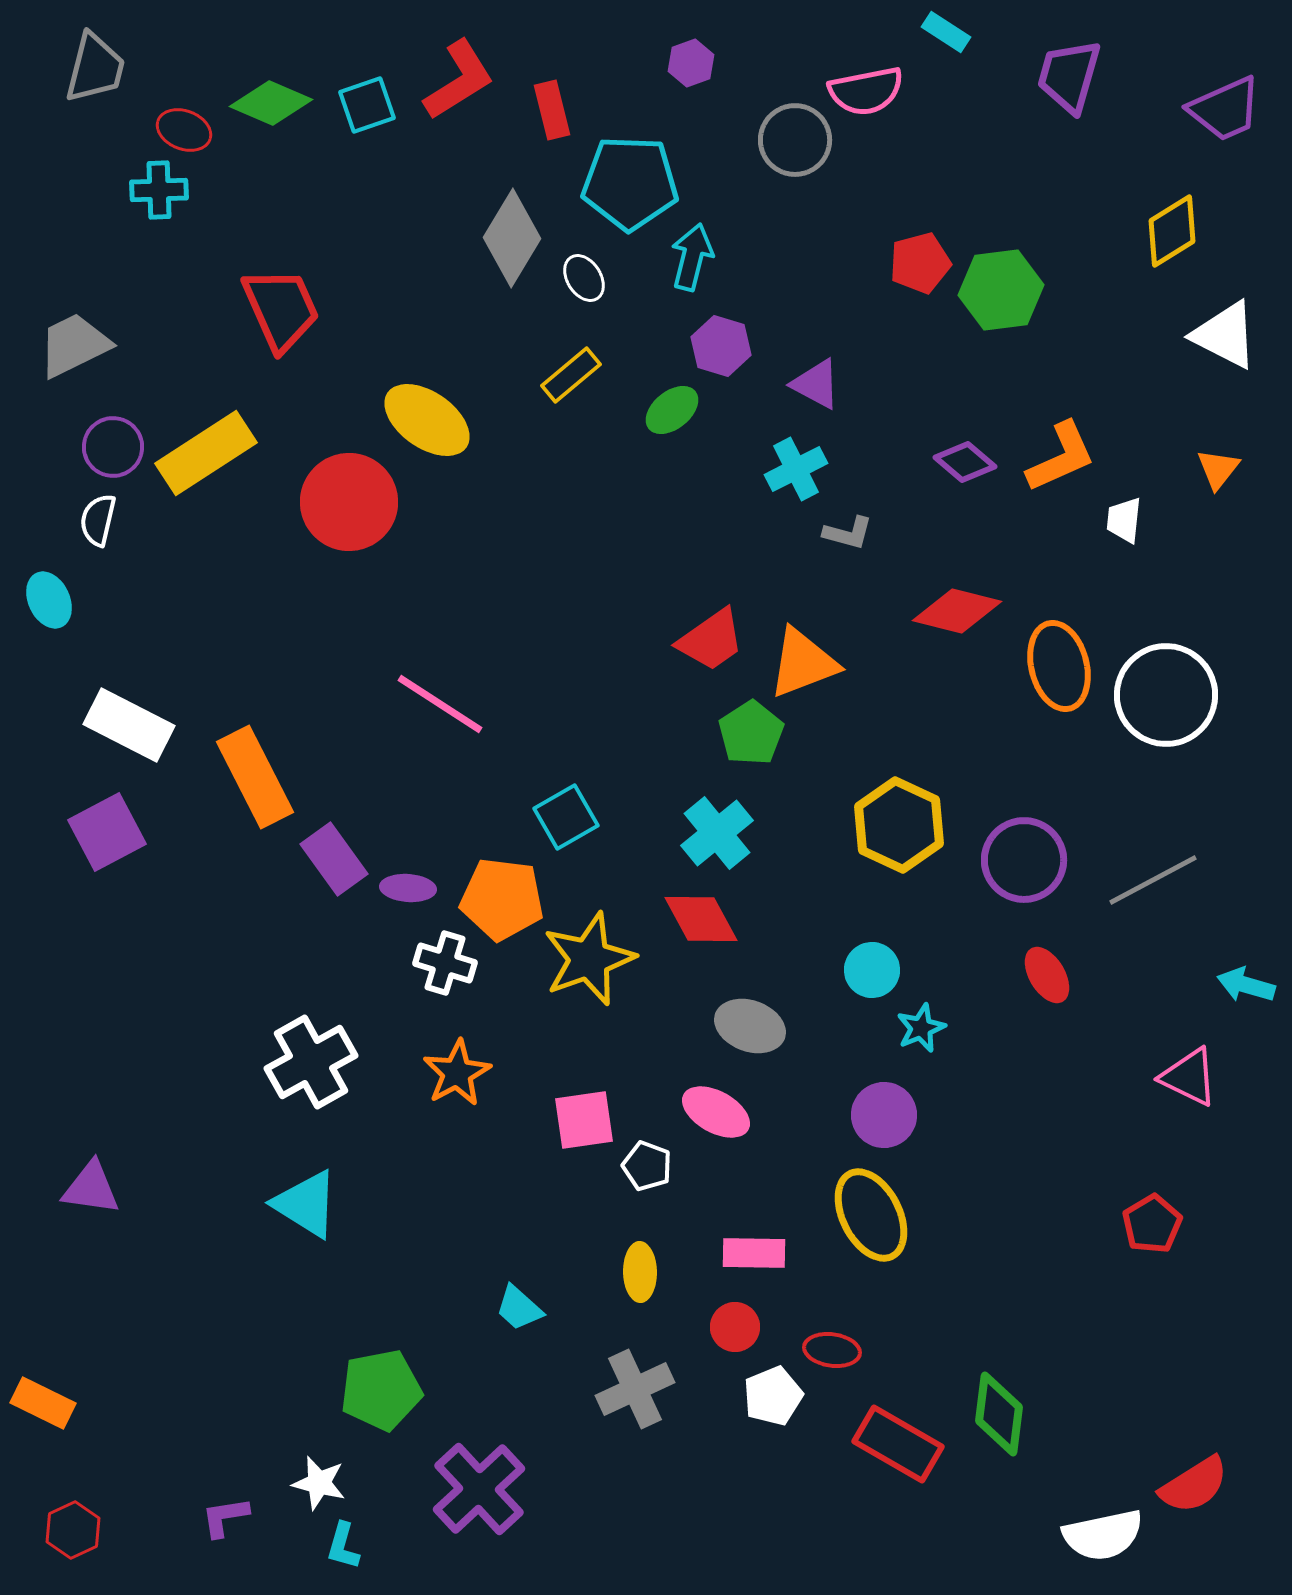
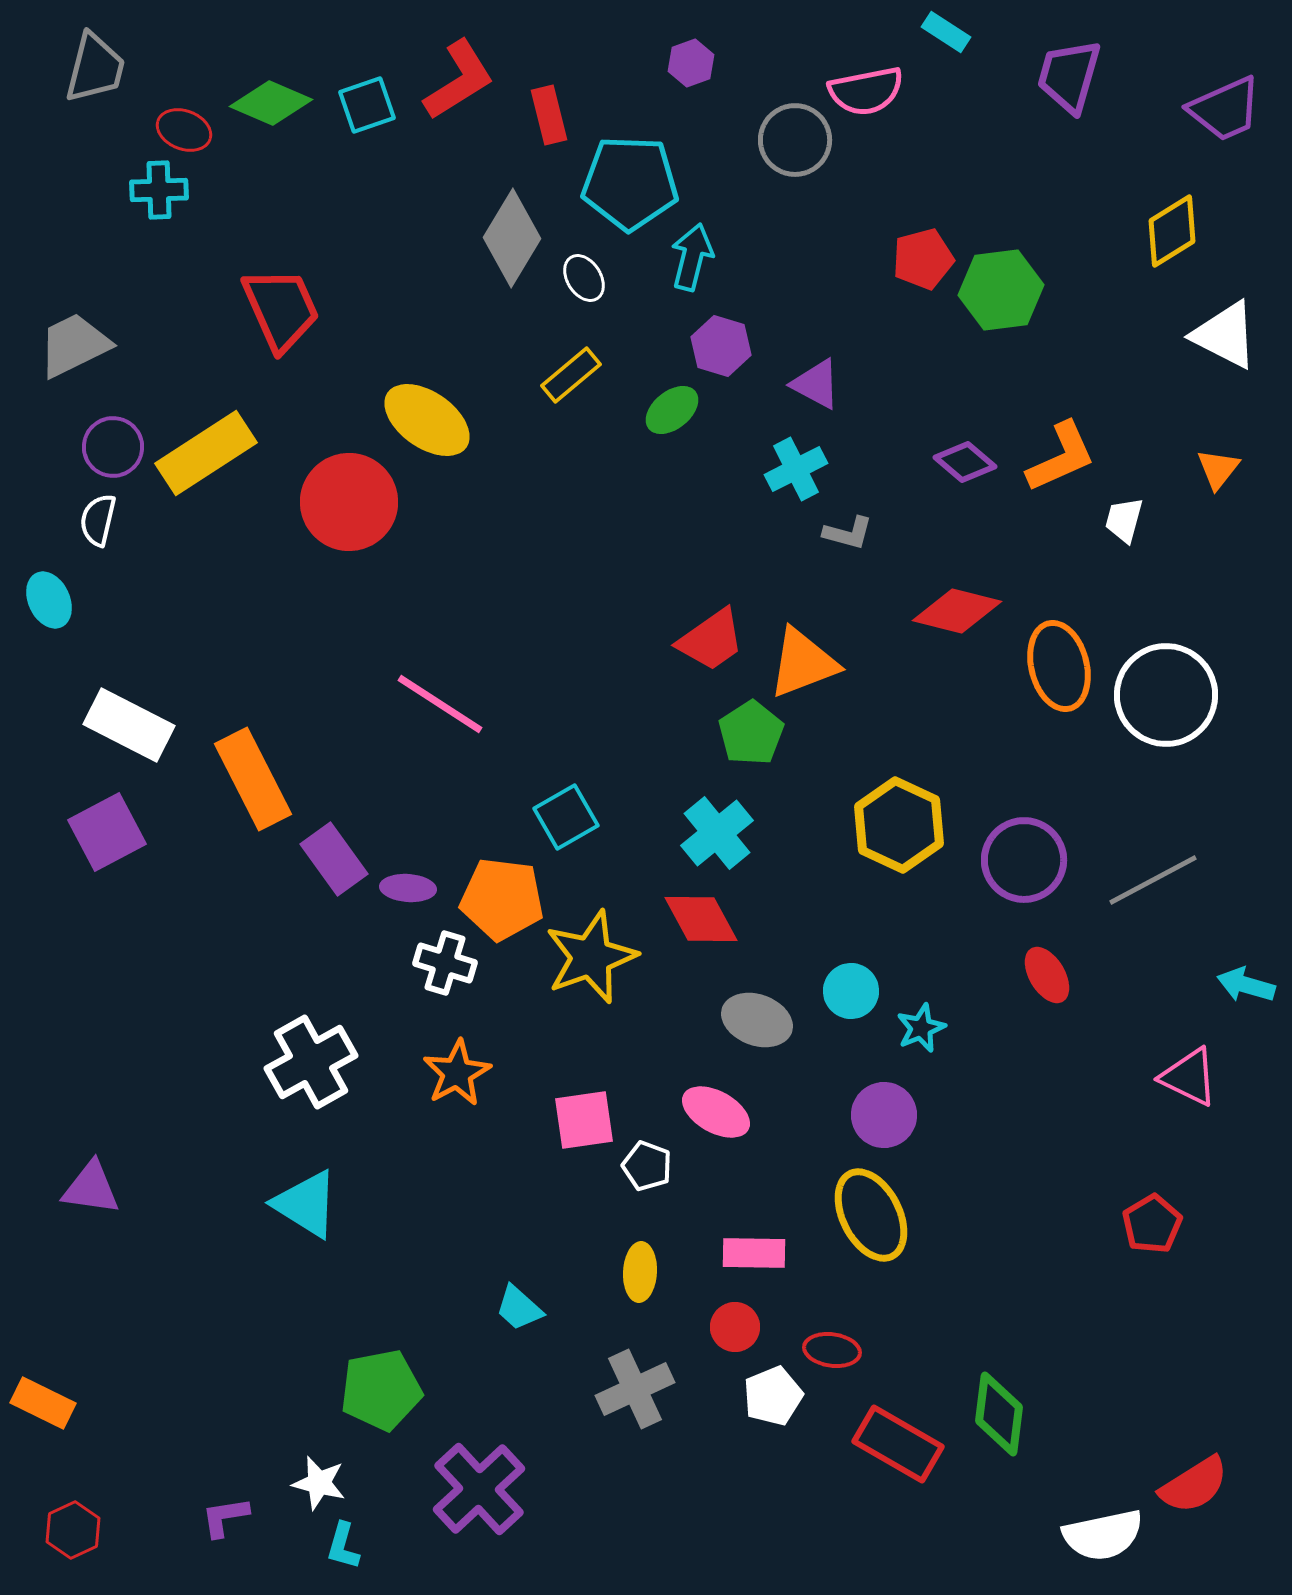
red rectangle at (552, 110): moved 3 px left, 5 px down
red pentagon at (920, 263): moved 3 px right, 4 px up
white trapezoid at (1124, 520): rotated 9 degrees clockwise
orange rectangle at (255, 777): moved 2 px left, 2 px down
yellow star at (589, 959): moved 2 px right, 2 px up
cyan circle at (872, 970): moved 21 px left, 21 px down
gray ellipse at (750, 1026): moved 7 px right, 6 px up
yellow ellipse at (640, 1272): rotated 4 degrees clockwise
